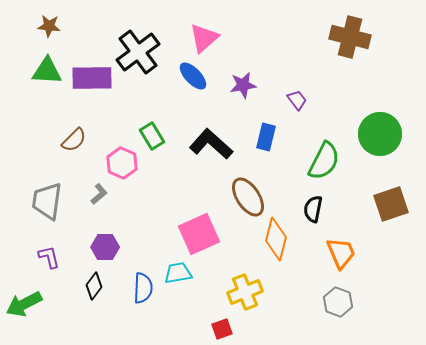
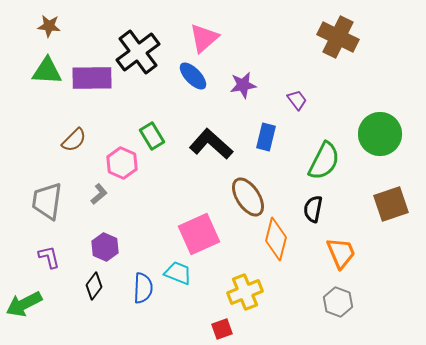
brown cross: moved 12 px left; rotated 12 degrees clockwise
purple hexagon: rotated 24 degrees clockwise
cyan trapezoid: rotated 32 degrees clockwise
